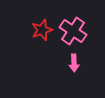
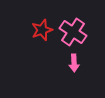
pink cross: moved 1 px down
